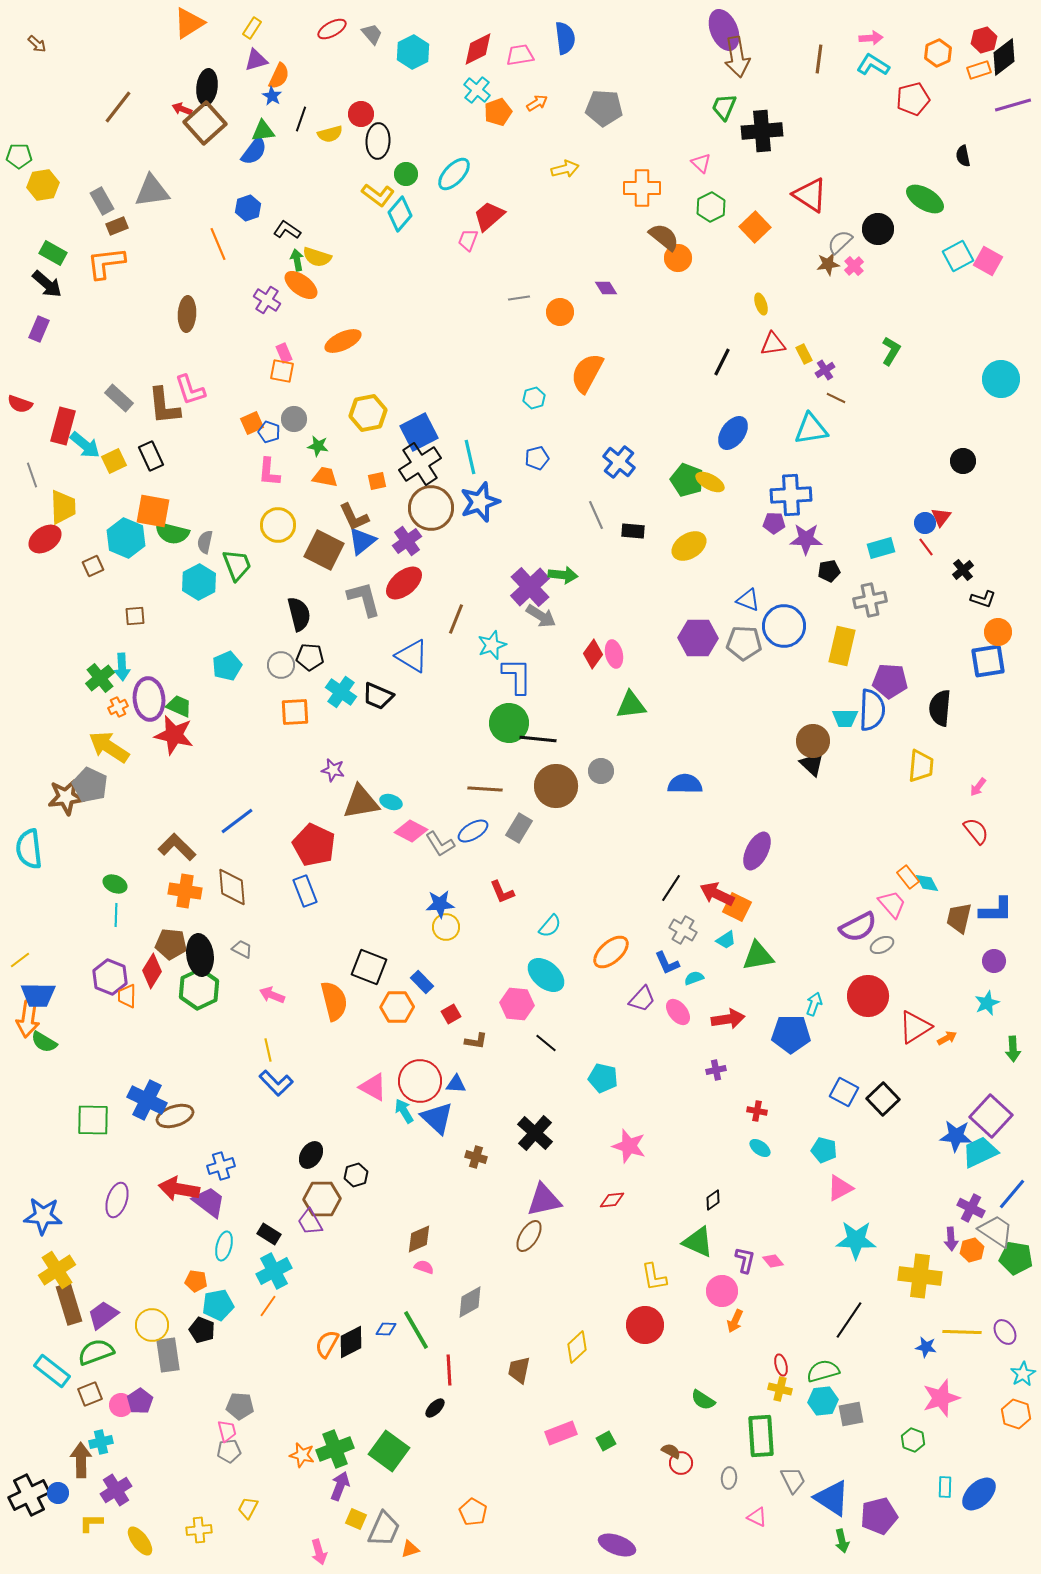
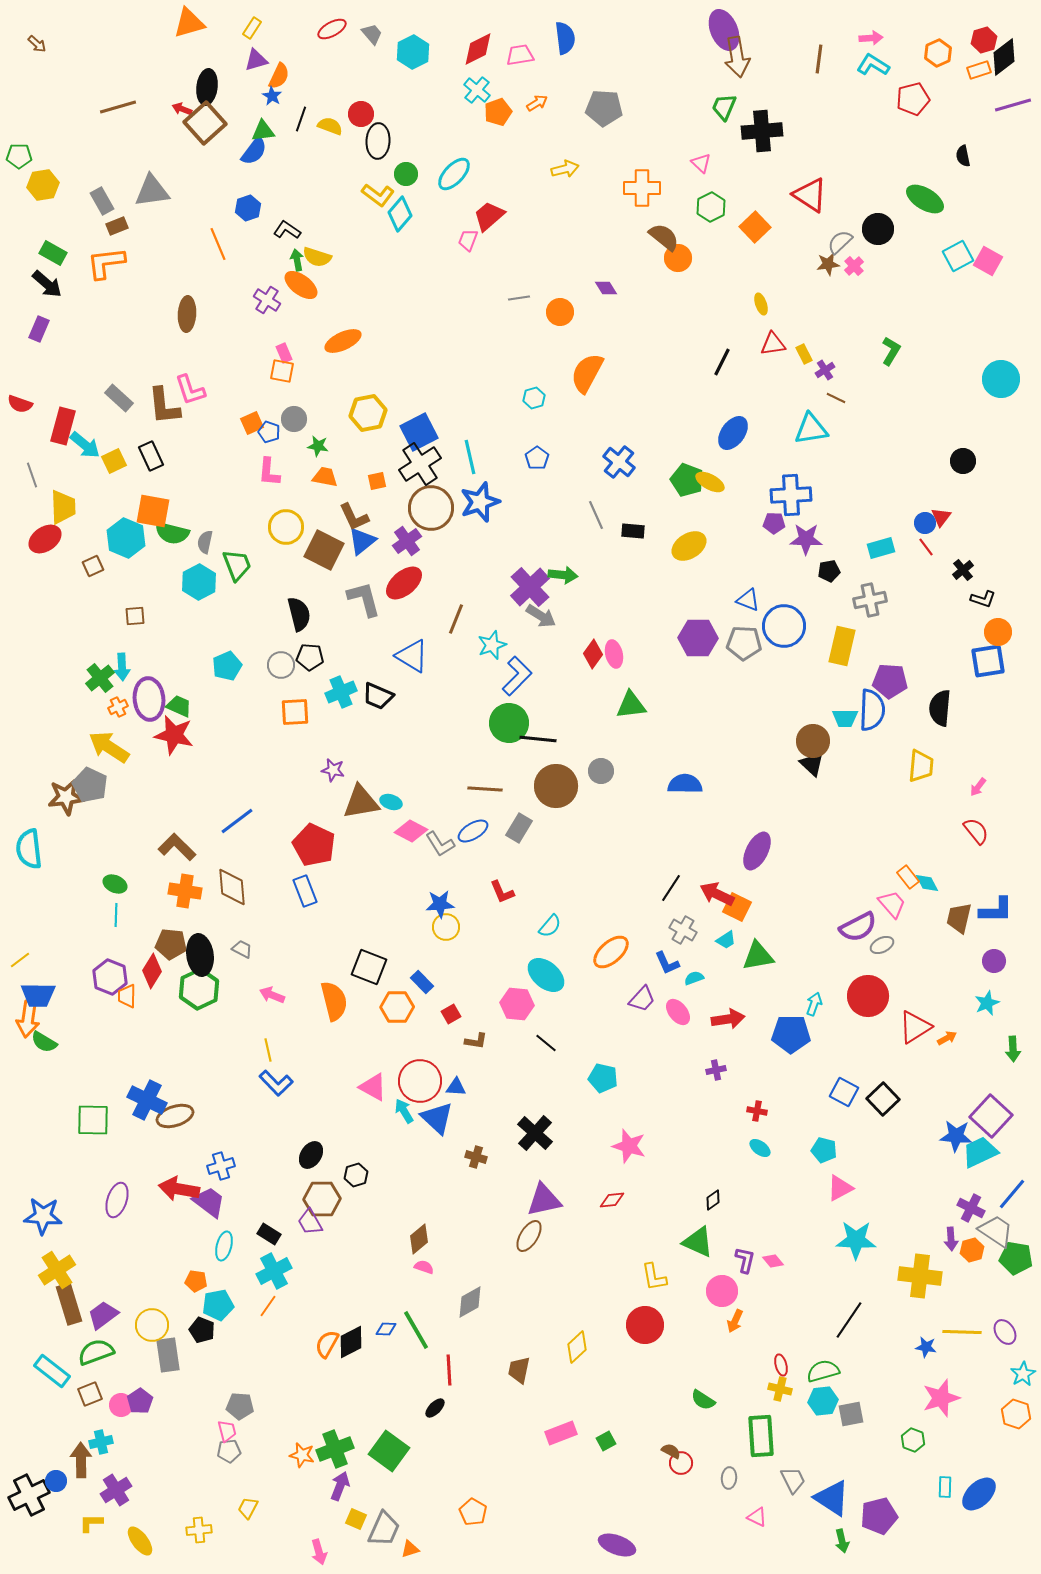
orange triangle at (189, 23): rotated 16 degrees clockwise
brown line at (118, 107): rotated 36 degrees clockwise
yellow semicircle at (330, 134): moved 8 px up; rotated 145 degrees counterclockwise
blue pentagon at (537, 458): rotated 20 degrees counterclockwise
yellow circle at (278, 525): moved 8 px right, 2 px down
blue L-shape at (517, 676): rotated 45 degrees clockwise
cyan cross at (341, 692): rotated 32 degrees clockwise
blue triangle at (456, 1084): moved 3 px down
brown diamond at (419, 1239): rotated 16 degrees counterclockwise
blue circle at (58, 1493): moved 2 px left, 12 px up
